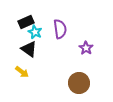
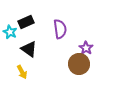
cyan star: moved 25 px left
yellow arrow: rotated 24 degrees clockwise
brown circle: moved 19 px up
